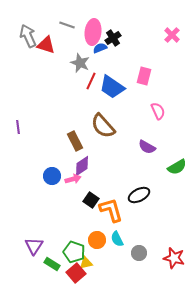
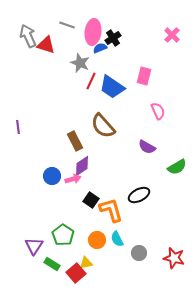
green pentagon: moved 11 px left, 17 px up; rotated 15 degrees clockwise
